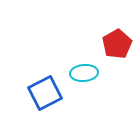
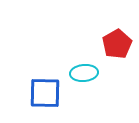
blue square: rotated 28 degrees clockwise
